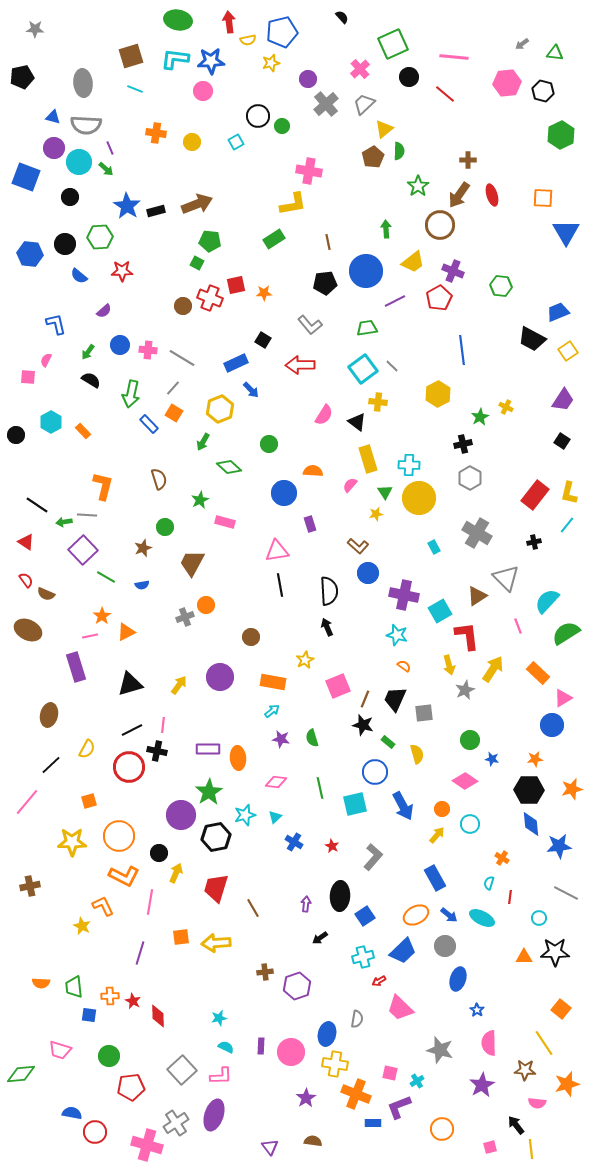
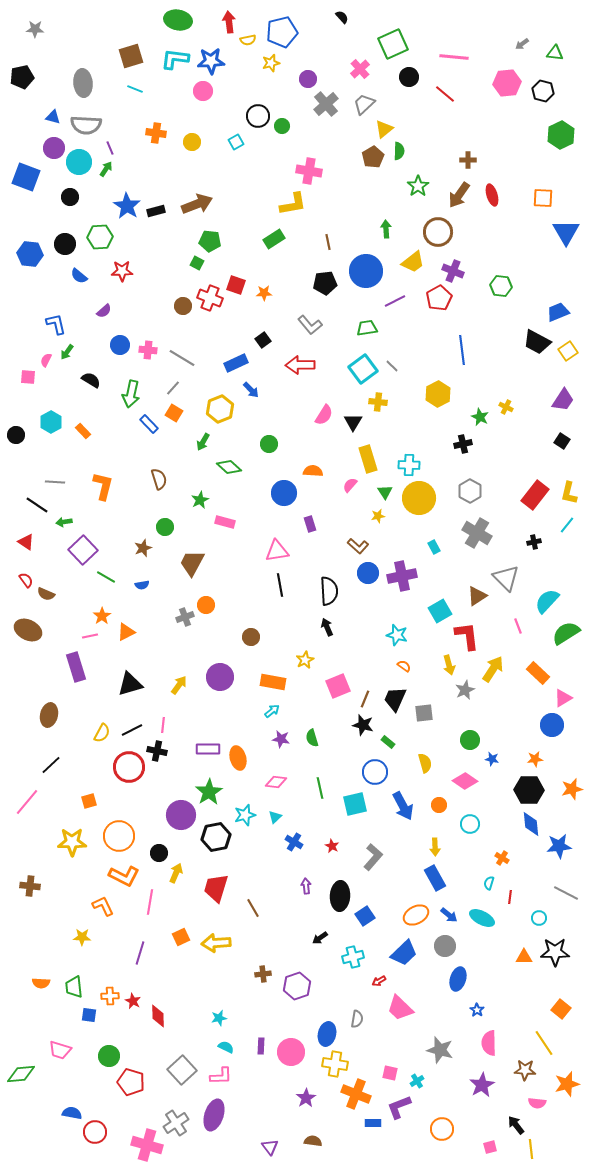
green arrow at (106, 169): rotated 98 degrees counterclockwise
brown circle at (440, 225): moved 2 px left, 7 px down
red square at (236, 285): rotated 30 degrees clockwise
black trapezoid at (532, 339): moved 5 px right, 3 px down
black square at (263, 340): rotated 21 degrees clockwise
green arrow at (88, 352): moved 21 px left
green star at (480, 417): rotated 18 degrees counterclockwise
black triangle at (357, 422): moved 4 px left; rotated 24 degrees clockwise
gray hexagon at (470, 478): moved 13 px down
yellow star at (376, 514): moved 2 px right, 2 px down
gray line at (87, 515): moved 32 px left, 33 px up
purple cross at (404, 595): moved 2 px left, 19 px up; rotated 24 degrees counterclockwise
yellow semicircle at (87, 749): moved 15 px right, 16 px up
yellow semicircle at (417, 754): moved 8 px right, 9 px down
orange ellipse at (238, 758): rotated 10 degrees counterclockwise
orange circle at (442, 809): moved 3 px left, 4 px up
yellow arrow at (437, 835): moved 2 px left, 12 px down; rotated 138 degrees clockwise
brown cross at (30, 886): rotated 18 degrees clockwise
purple arrow at (306, 904): moved 18 px up; rotated 14 degrees counterclockwise
yellow star at (82, 926): moved 11 px down; rotated 24 degrees counterclockwise
orange square at (181, 937): rotated 18 degrees counterclockwise
blue trapezoid at (403, 951): moved 1 px right, 2 px down
cyan cross at (363, 957): moved 10 px left
brown cross at (265, 972): moved 2 px left, 2 px down
red pentagon at (131, 1087): moved 5 px up; rotated 24 degrees clockwise
